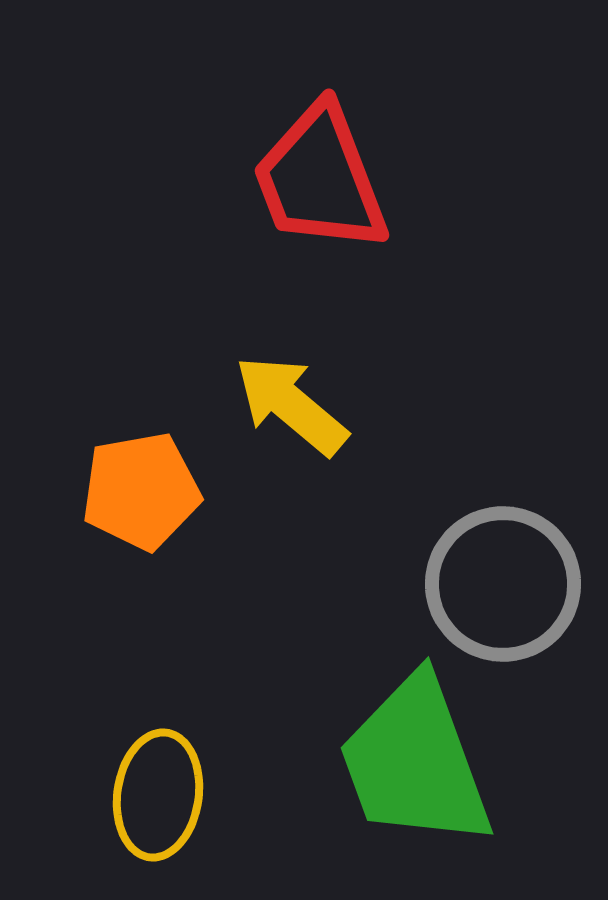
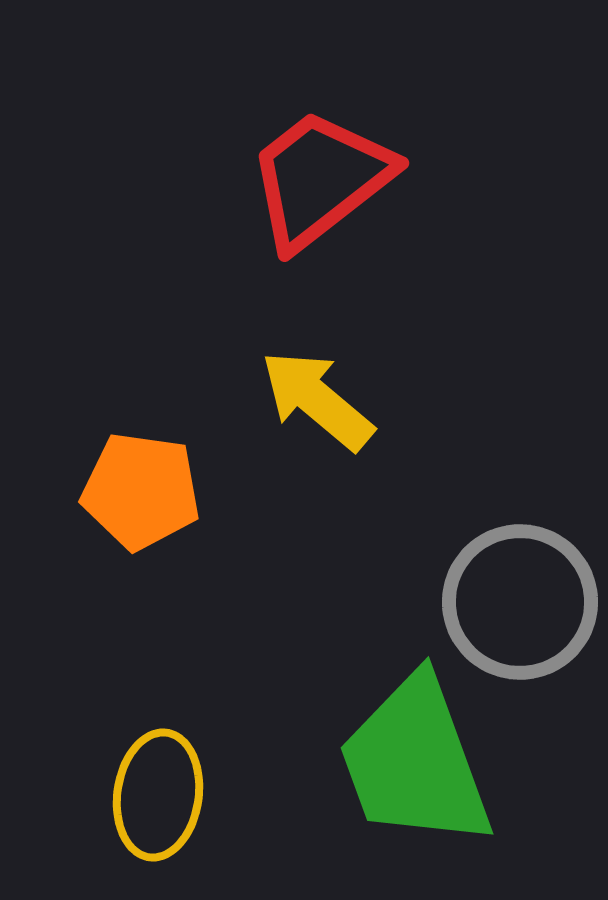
red trapezoid: rotated 73 degrees clockwise
yellow arrow: moved 26 px right, 5 px up
orange pentagon: rotated 18 degrees clockwise
gray circle: moved 17 px right, 18 px down
